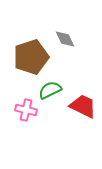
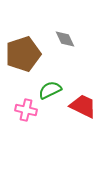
brown pentagon: moved 8 px left, 3 px up
